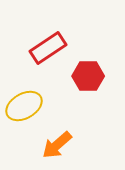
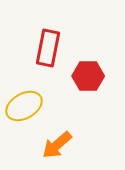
red rectangle: rotated 45 degrees counterclockwise
